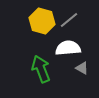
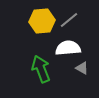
yellow hexagon: rotated 20 degrees counterclockwise
